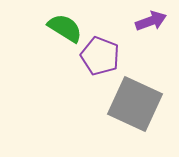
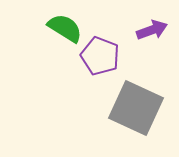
purple arrow: moved 1 px right, 9 px down
gray square: moved 1 px right, 4 px down
